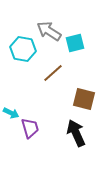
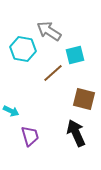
cyan square: moved 12 px down
cyan arrow: moved 2 px up
purple trapezoid: moved 8 px down
